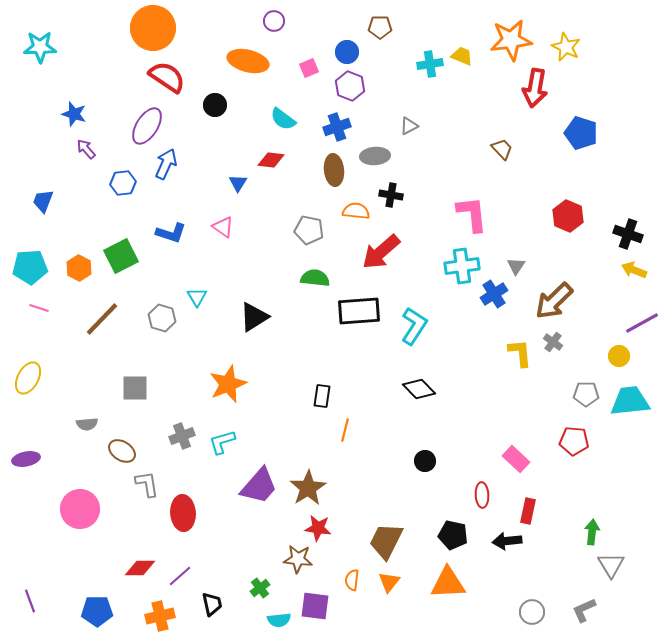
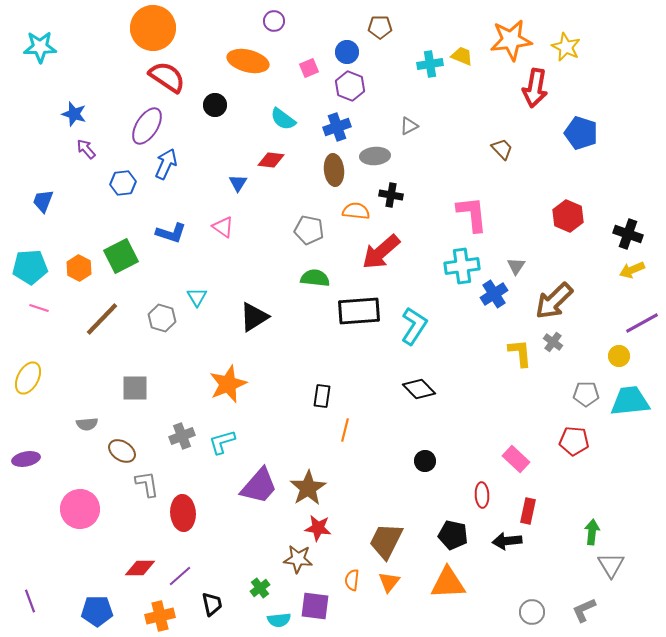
yellow arrow at (634, 270): moved 2 px left; rotated 45 degrees counterclockwise
